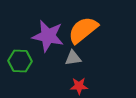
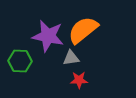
gray triangle: moved 2 px left
red star: moved 6 px up
